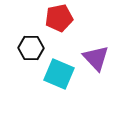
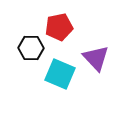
red pentagon: moved 9 px down
cyan square: moved 1 px right
